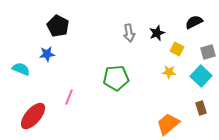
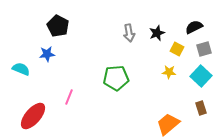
black semicircle: moved 5 px down
gray square: moved 4 px left, 3 px up
